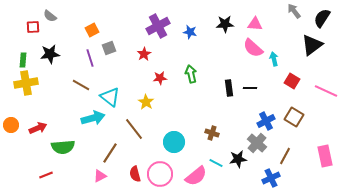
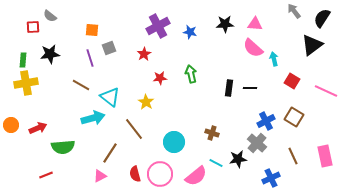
orange square at (92, 30): rotated 32 degrees clockwise
black rectangle at (229, 88): rotated 14 degrees clockwise
brown line at (285, 156): moved 8 px right; rotated 54 degrees counterclockwise
